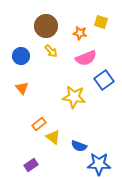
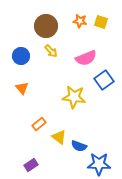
orange star: moved 12 px up
yellow triangle: moved 6 px right
